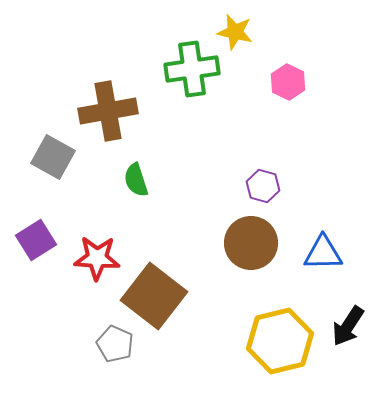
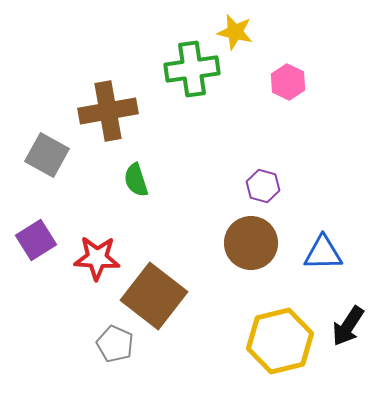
gray square: moved 6 px left, 2 px up
